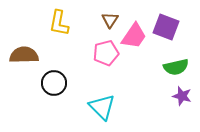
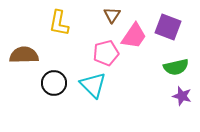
brown triangle: moved 2 px right, 5 px up
purple square: moved 2 px right
cyan triangle: moved 9 px left, 22 px up
